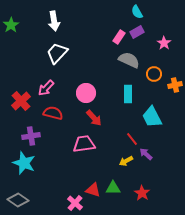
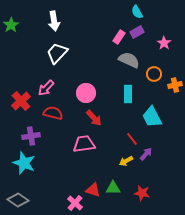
purple arrow: rotated 88 degrees clockwise
red star: rotated 21 degrees counterclockwise
